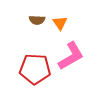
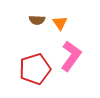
pink L-shape: rotated 24 degrees counterclockwise
red pentagon: rotated 20 degrees counterclockwise
